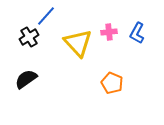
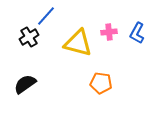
yellow triangle: rotated 32 degrees counterclockwise
black semicircle: moved 1 px left, 5 px down
orange pentagon: moved 11 px left; rotated 15 degrees counterclockwise
